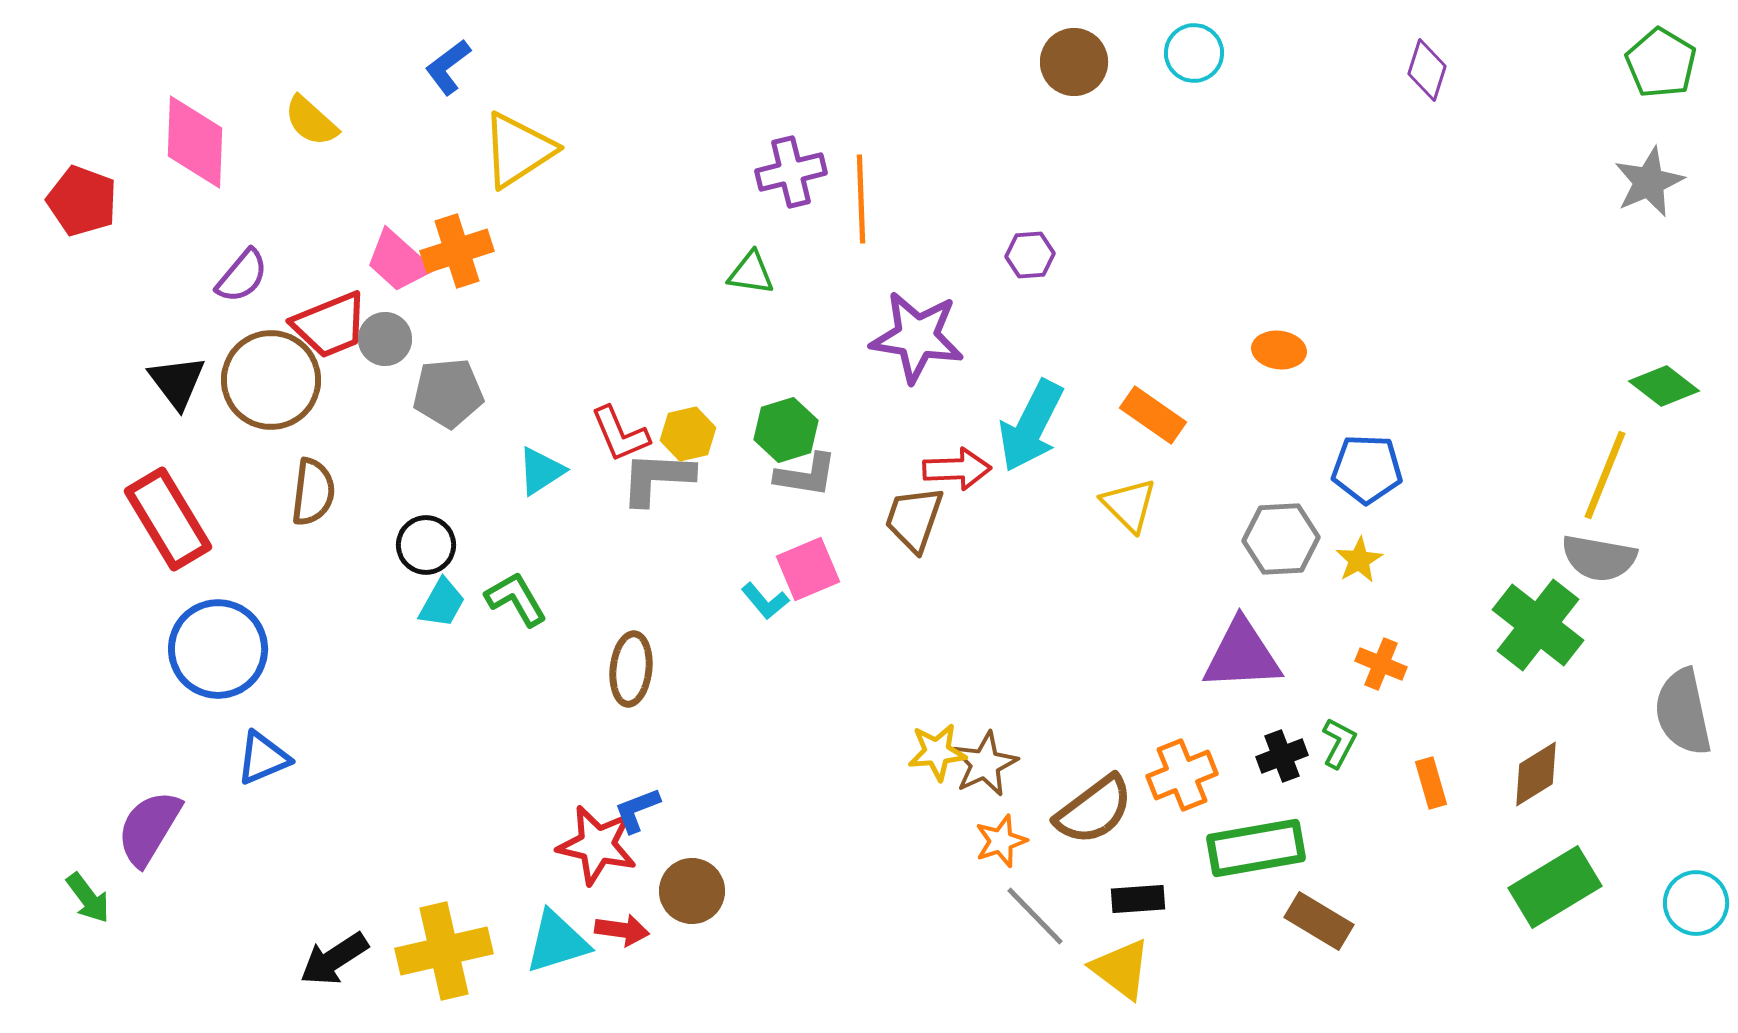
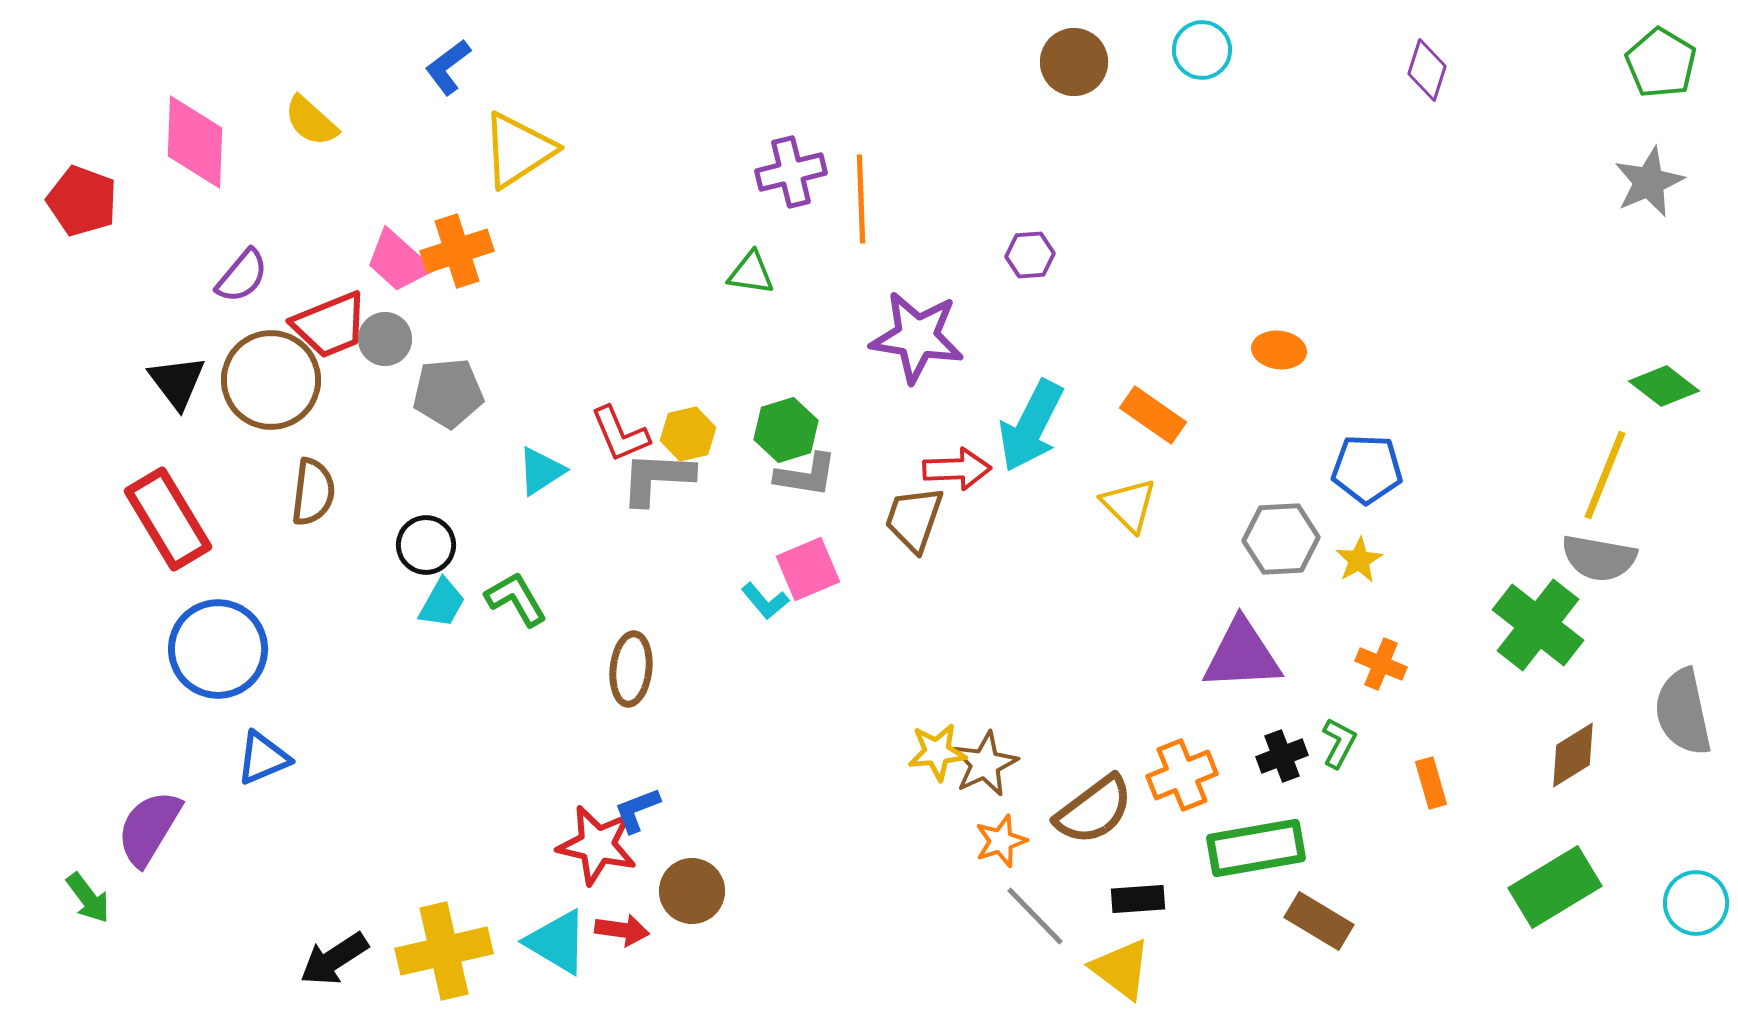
cyan circle at (1194, 53): moved 8 px right, 3 px up
brown diamond at (1536, 774): moved 37 px right, 19 px up
cyan triangle at (557, 942): rotated 48 degrees clockwise
